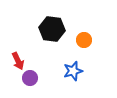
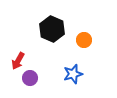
black hexagon: rotated 15 degrees clockwise
red arrow: rotated 54 degrees clockwise
blue star: moved 3 px down
